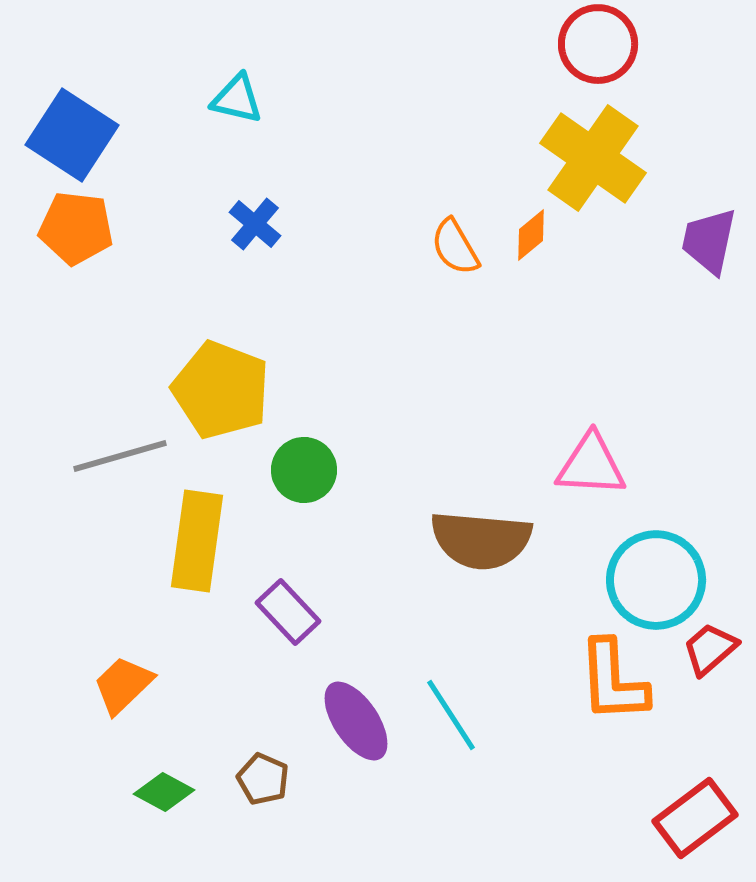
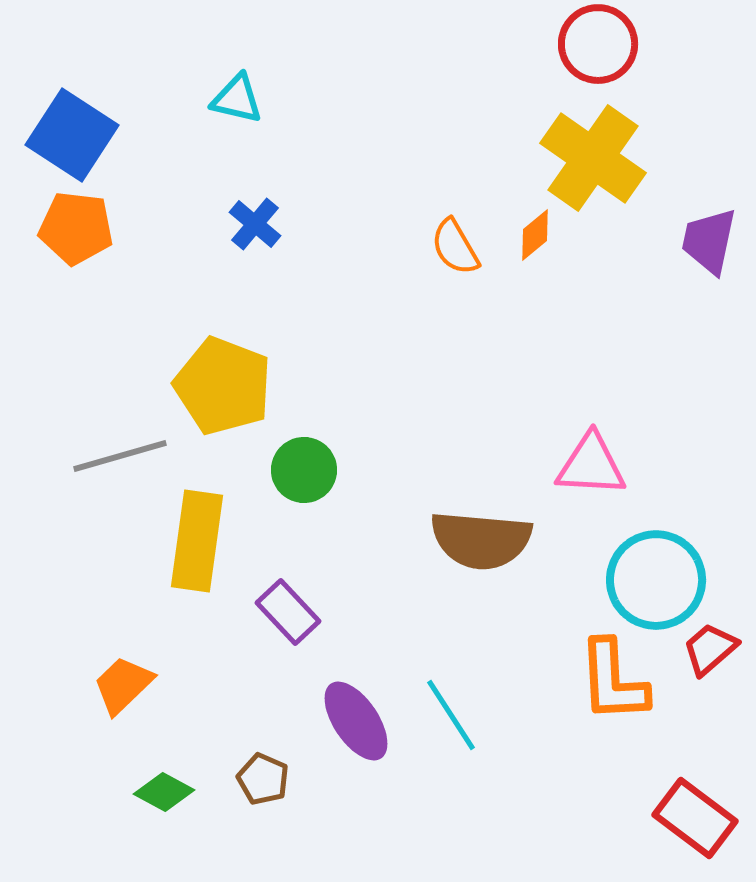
orange diamond: moved 4 px right
yellow pentagon: moved 2 px right, 4 px up
red rectangle: rotated 74 degrees clockwise
